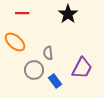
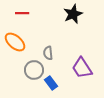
black star: moved 5 px right; rotated 12 degrees clockwise
purple trapezoid: rotated 120 degrees clockwise
blue rectangle: moved 4 px left, 2 px down
